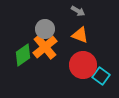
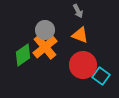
gray arrow: rotated 32 degrees clockwise
gray circle: moved 1 px down
